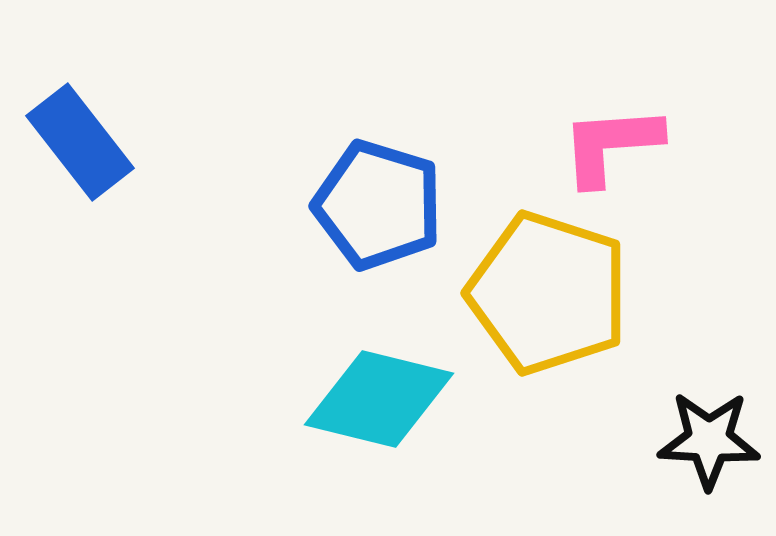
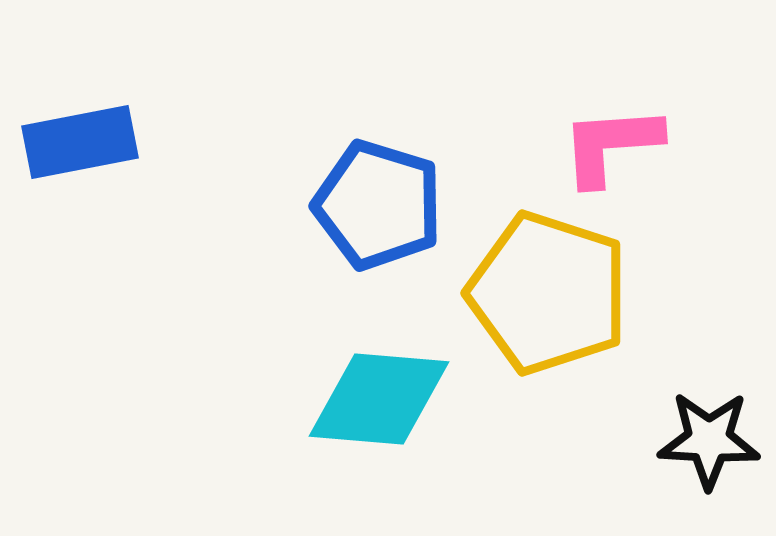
blue rectangle: rotated 63 degrees counterclockwise
cyan diamond: rotated 9 degrees counterclockwise
